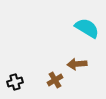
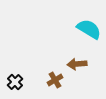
cyan semicircle: moved 2 px right, 1 px down
black cross: rotated 28 degrees counterclockwise
